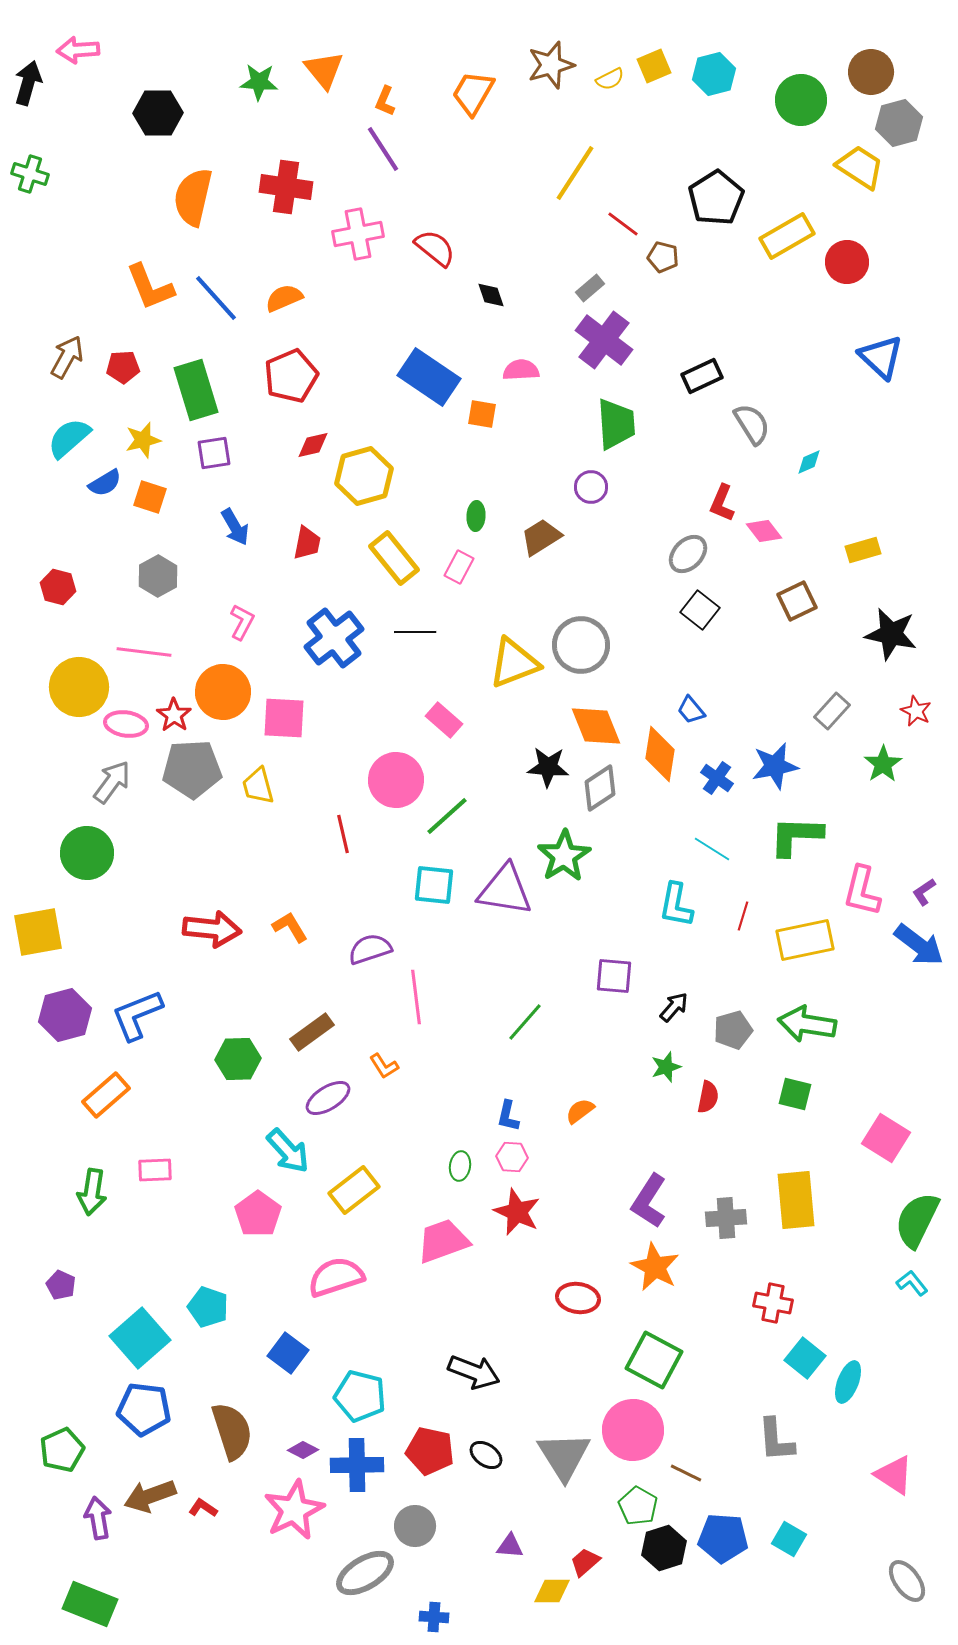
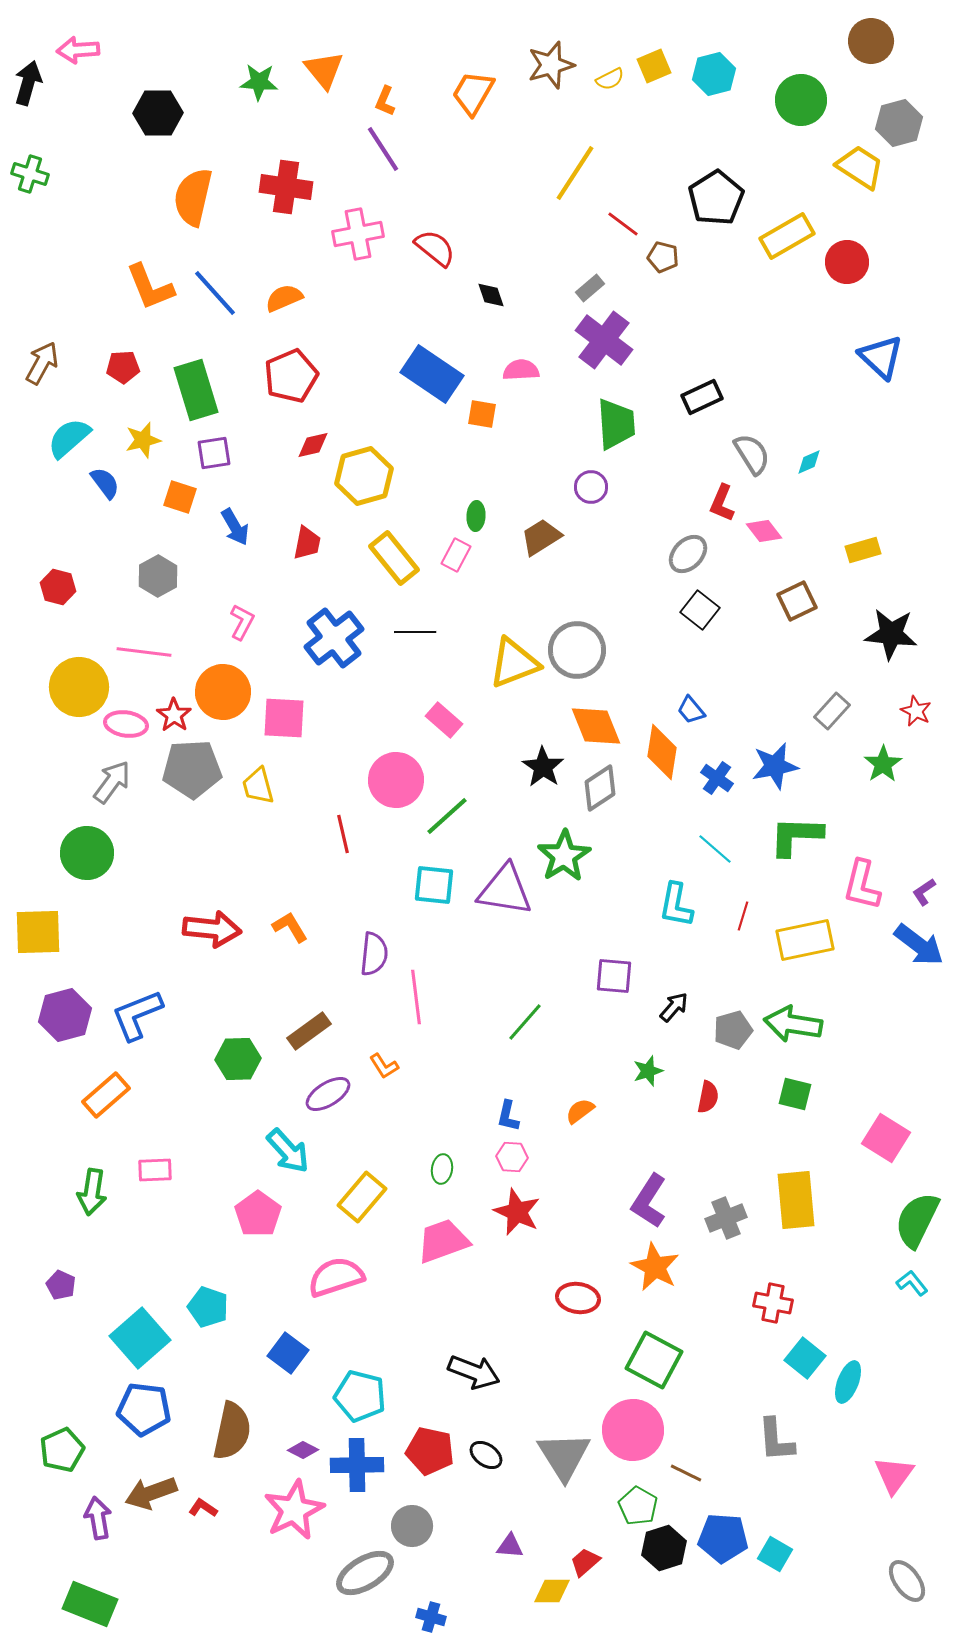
brown circle at (871, 72): moved 31 px up
blue line at (216, 298): moved 1 px left, 5 px up
brown arrow at (67, 357): moved 25 px left, 6 px down
black rectangle at (702, 376): moved 21 px down
blue rectangle at (429, 377): moved 3 px right, 3 px up
gray semicircle at (752, 424): moved 30 px down
blue semicircle at (105, 483): rotated 96 degrees counterclockwise
orange square at (150, 497): moved 30 px right
pink rectangle at (459, 567): moved 3 px left, 12 px up
black star at (891, 634): rotated 6 degrees counterclockwise
gray circle at (581, 645): moved 4 px left, 5 px down
orange diamond at (660, 754): moved 2 px right, 2 px up
black star at (548, 767): moved 5 px left; rotated 30 degrees clockwise
cyan line at (712, 849): moved 3 px right; rotated 9 degrees clockwise
pink L-shape at (862, 891): moved 6 px up
yellow square at (38, 932): rotated 8 degrees clockwise
purple semicircle at (370, 949): moved 4 px right, 5 px down; rotated 114 degrees clockwise
green arrow at (807, 1024): moved 14 px left
brown rectangle at (312, 1032): moved 3 px left, 1 px up
green star at (666, 1067): moved 18 px left, 4 px down
purple ellipse at (328, 1098): moved 4 px up
green ellipse at (460, 1166): moved 18 px left, 3 px down
yellow rectangle at (354, 1190): moved 8 px right, 7 px down; rotated 12 degrees counterclockwise
gray cross at (726, 1218): rotated 18 degrees counterclockwise
brown semicircle at (232, 1431): rotated 30 degrees clockwise
pink triangle at (894, 1475): rotated 33 degrees clockwise
brown arrow at (150, 1496): moved 1 px right, 3 px up
gray circle at (415, 1526): moved 3 px left
cyan square at (789, 1539): moved 14 px left, 15 px down
blue cross at (434, 1617): moved 3 px left; rotated 12 degrees clockwise
